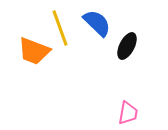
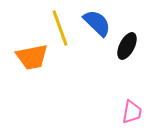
orange trapezoid: moved 2 px left, 6 px down; rotated 32 degrees counterclockwise
pink trapezoid: moved 4 px right, 1 px up
